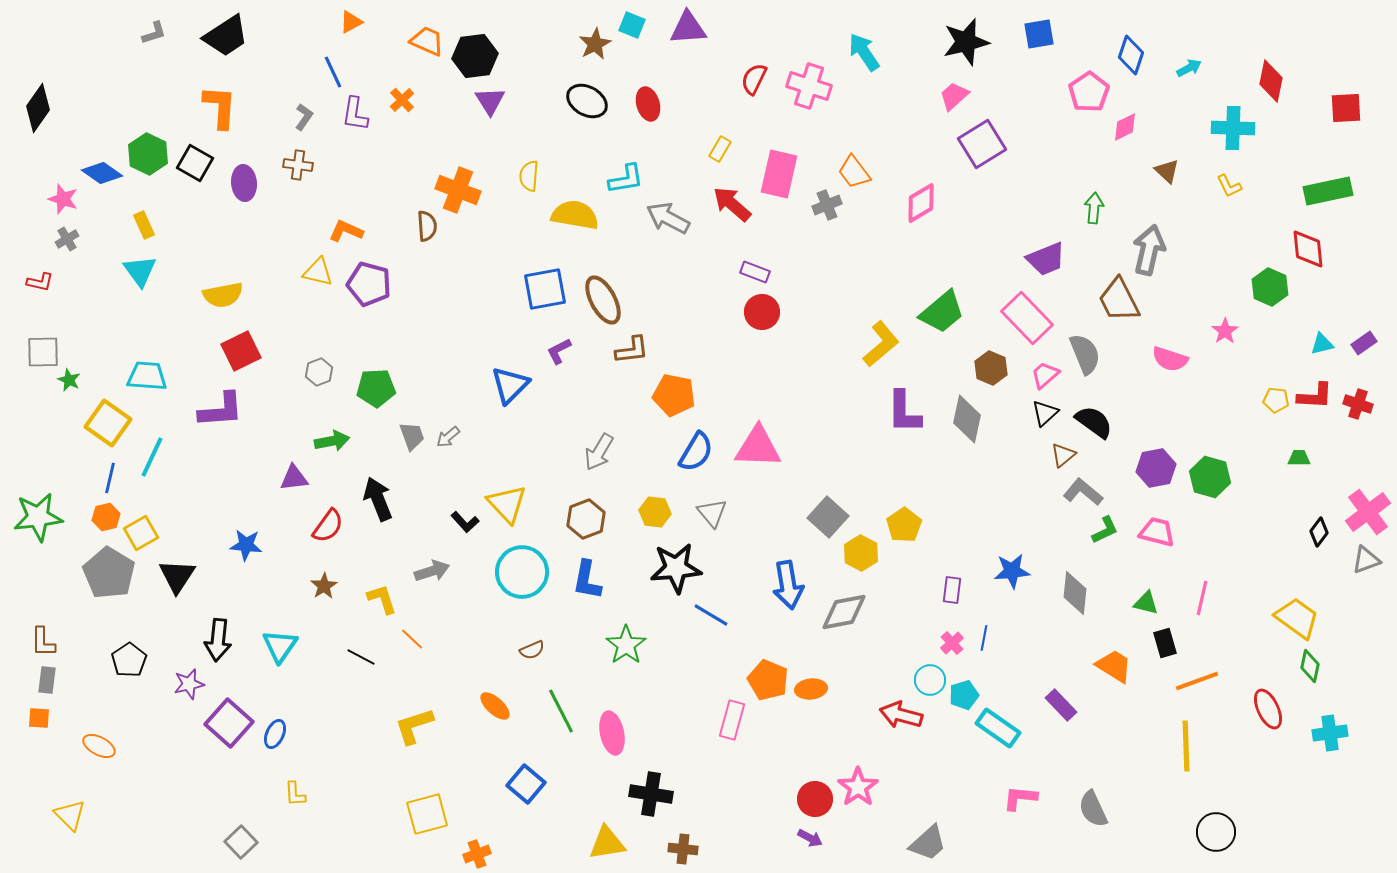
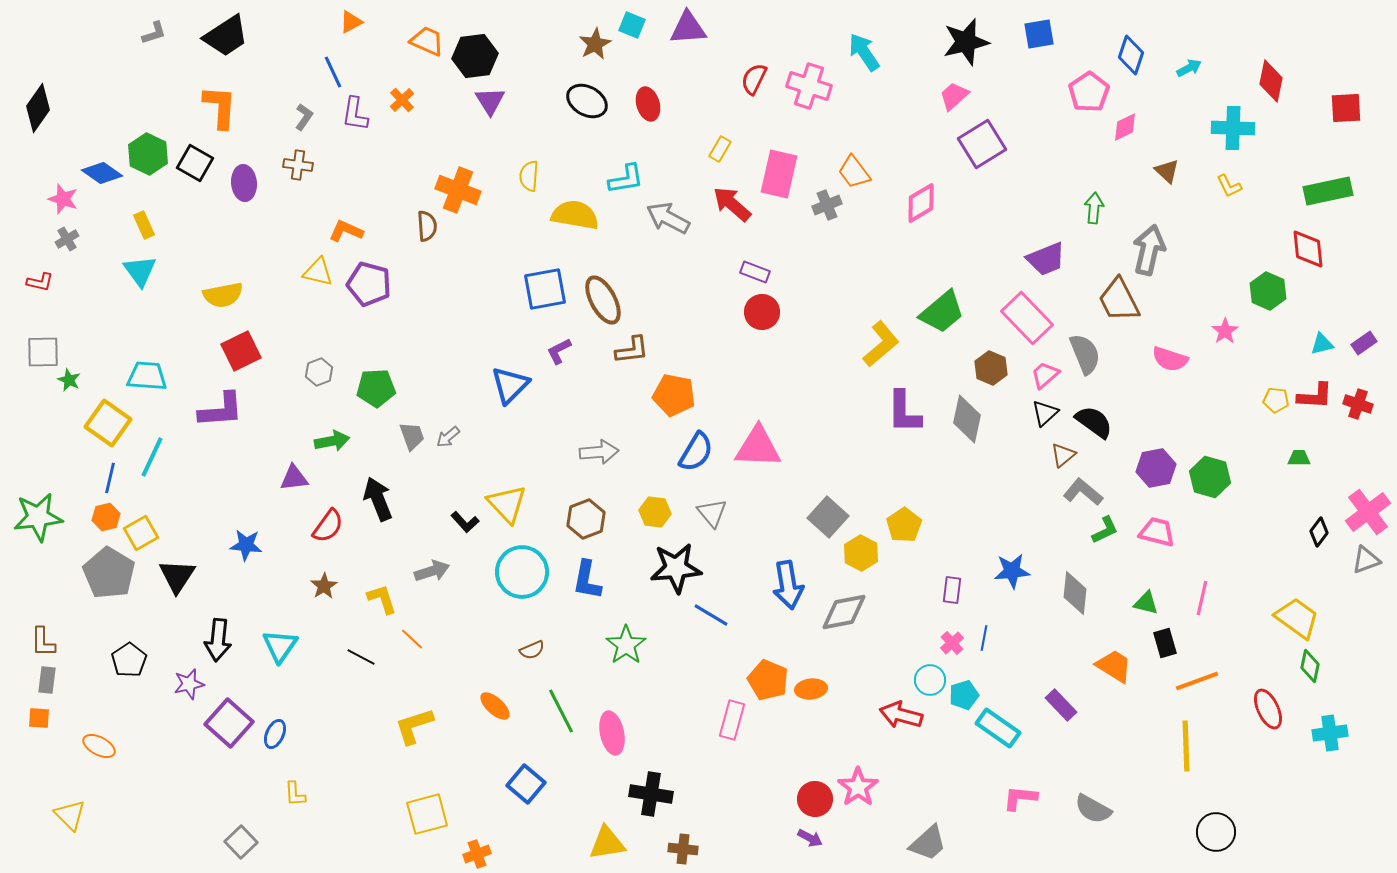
green hexagon at (1270, 287): moved 2 px left, 4 px down
gray arrow at (599, 452): rotated 126 degrees counterclockwise
gray semicircle at (1093, 809): rotated 36 degrees counterclockwise
